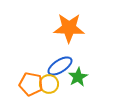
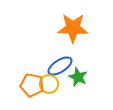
orange star: moved 4 px right
green star: rotated 18 degrees counterclockwise
orange pentagon: moved 1 px right, 1 px down
